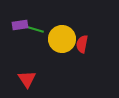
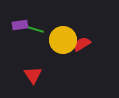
yellow circle: moved 1 px right, 1 px down
red semicircle: rotated 48 degrees clockwise
red triangle: moved 6 px right, 4 px up
